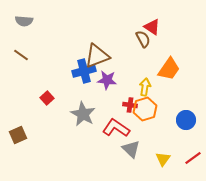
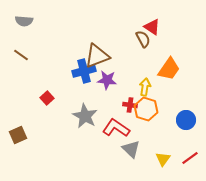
orange hexagon: moved 1 px right; rotated 25 degrees counterclockwise
gray star: moved 2 px right, 2 px down
red line: moved 3 px left
